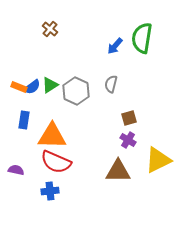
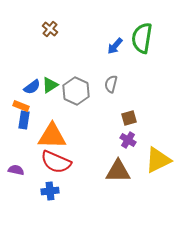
orange rectangle: moved 2 px right, 19 px down
